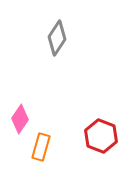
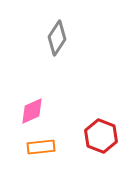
pink diamond: moved 12 px right, 8 px up; rotated 32 degrees clockwise
orange rectangle: rotated 68 degrees clockwise
